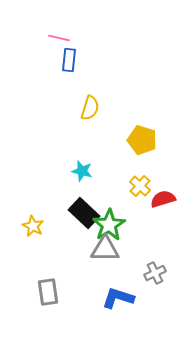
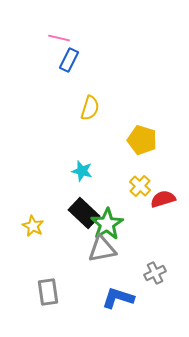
blue rectangle: rotated 20 degrees clockwise
green star: moved 2 px left, 1 px up
gray triangle: moved 3 px left; rotated 12 degrees counterclockwise
